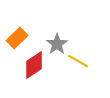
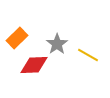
yellow line: moved 10 px right, 6 px up
red diamond: rotated 32 degrees clockwise
